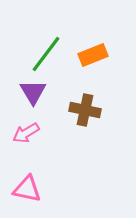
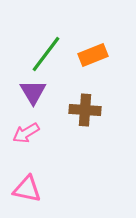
brown cross: rotated 8 degrees counterclockwise
